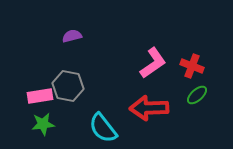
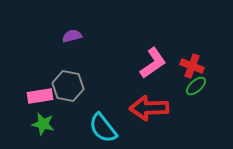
green ellipse: moved 1 px left, 9 px up
green star: rotated 20 degrees clockwise
